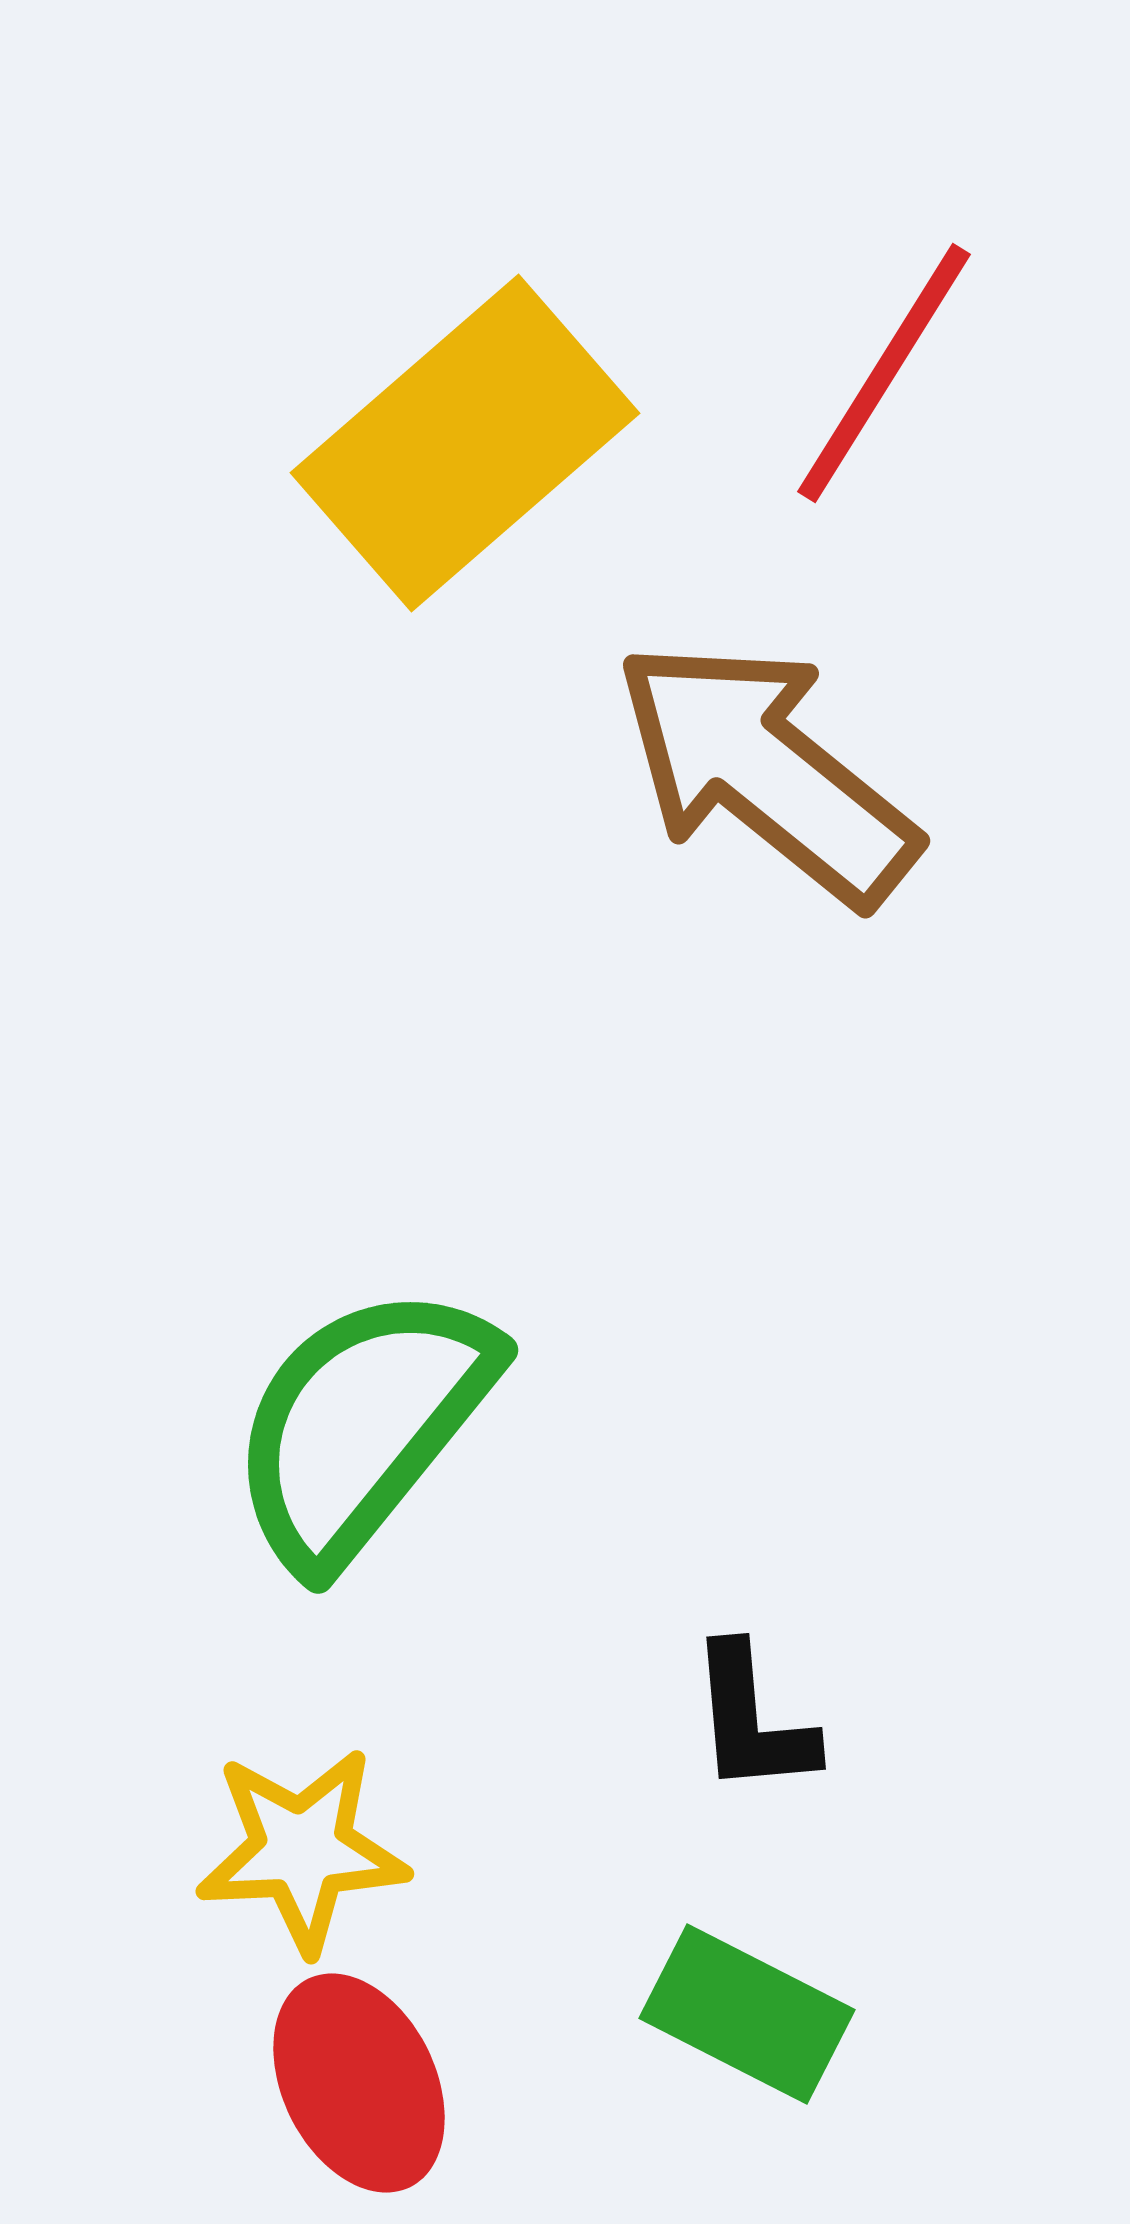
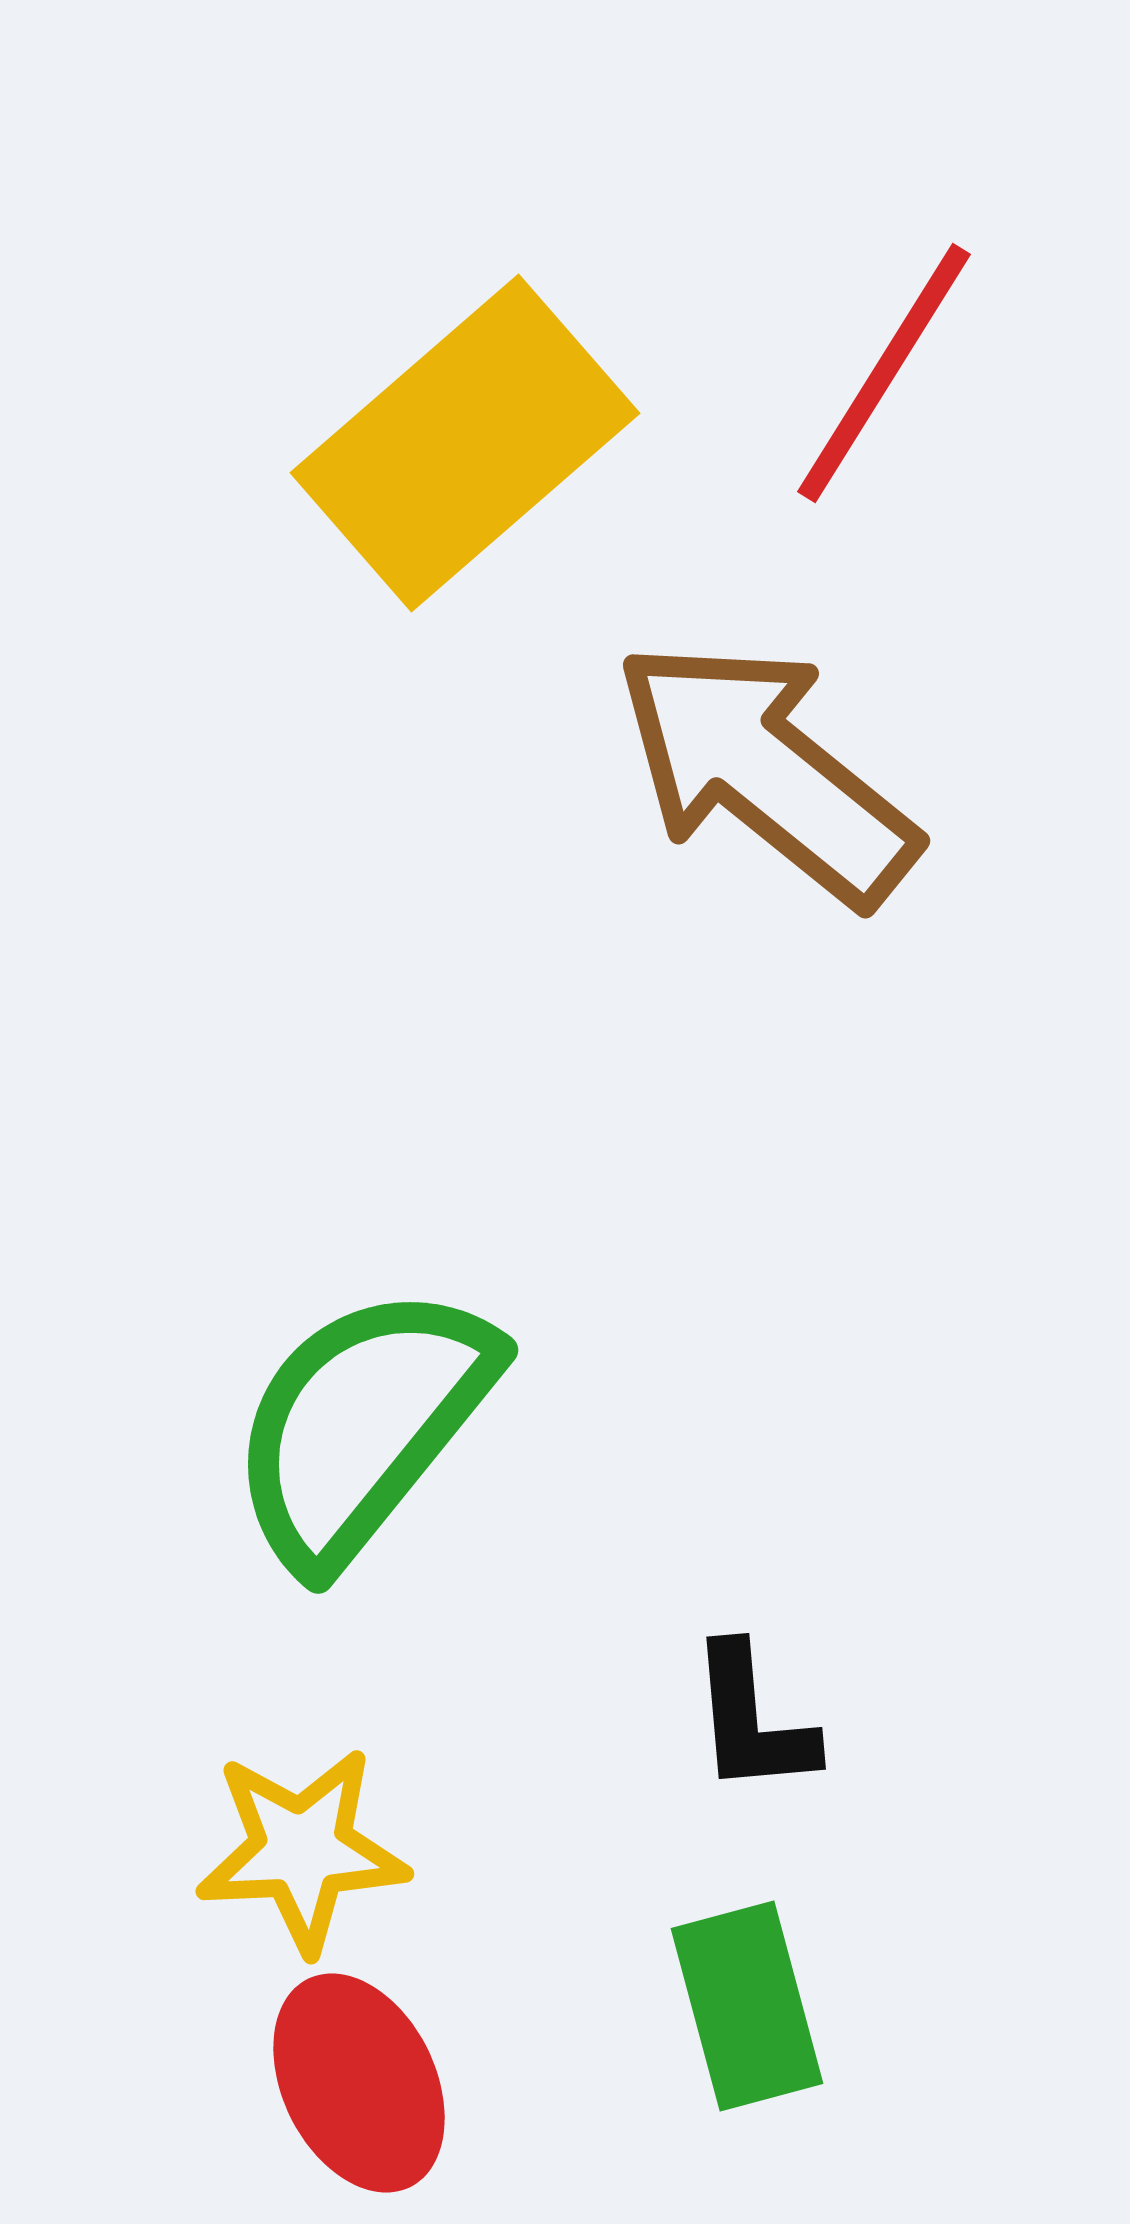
green rectangle: moved 8 px up; rotated 48 degrees clockwise
